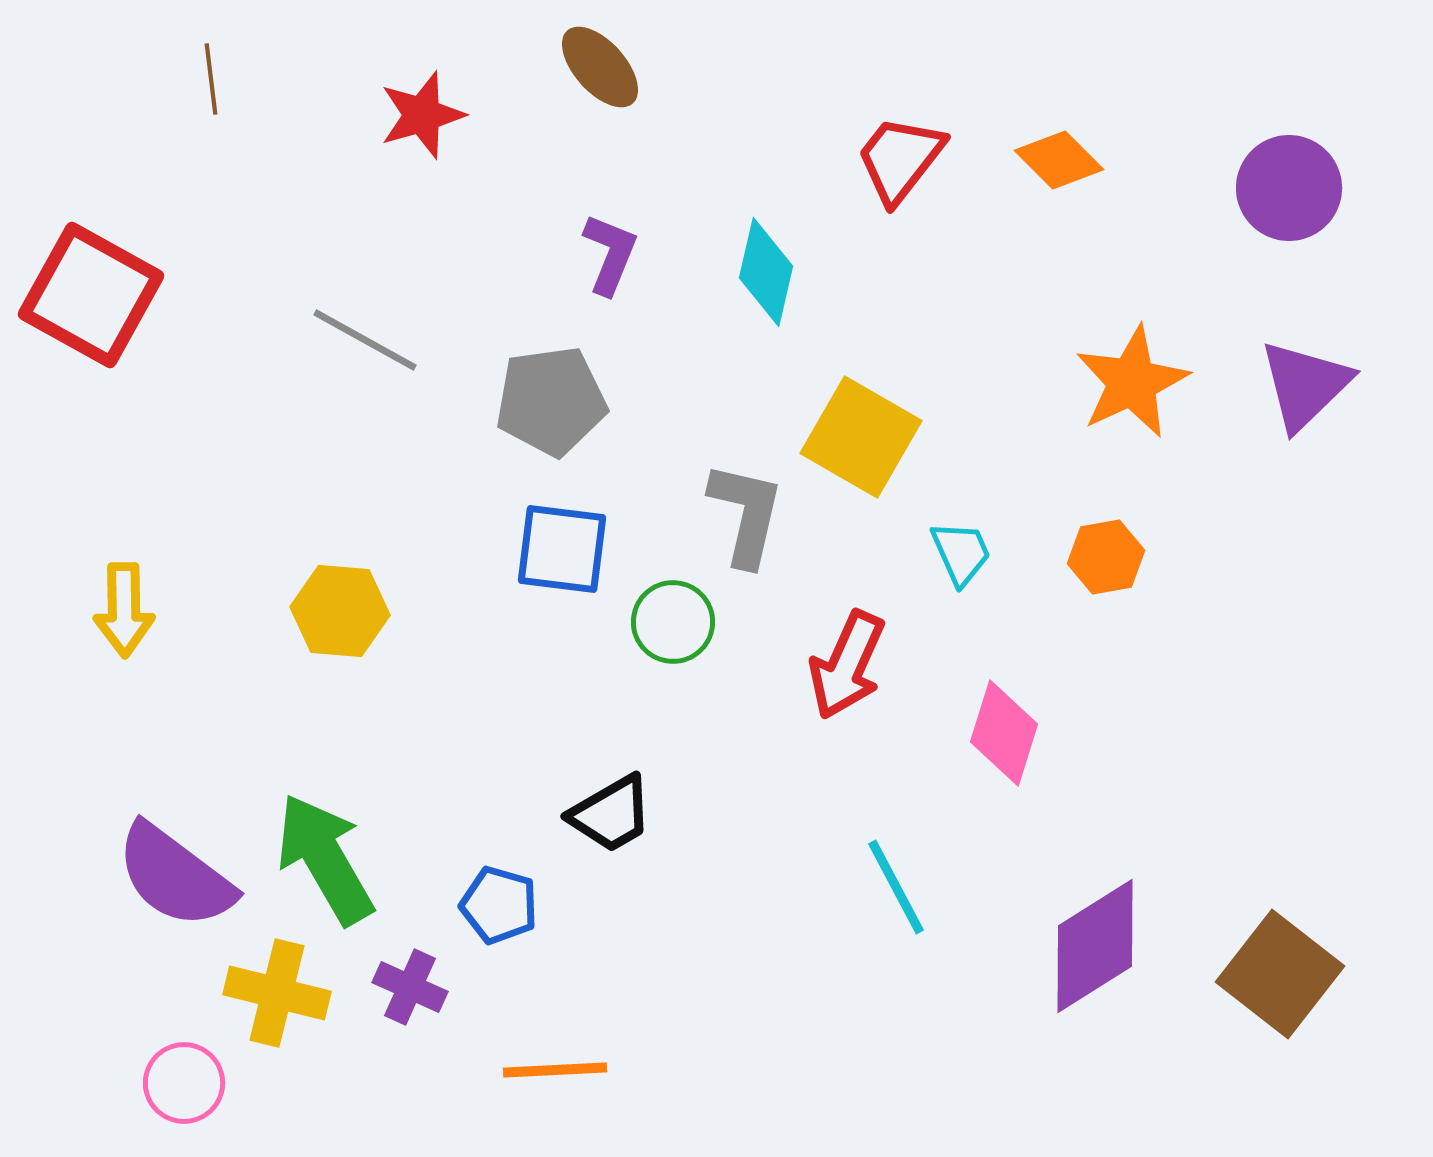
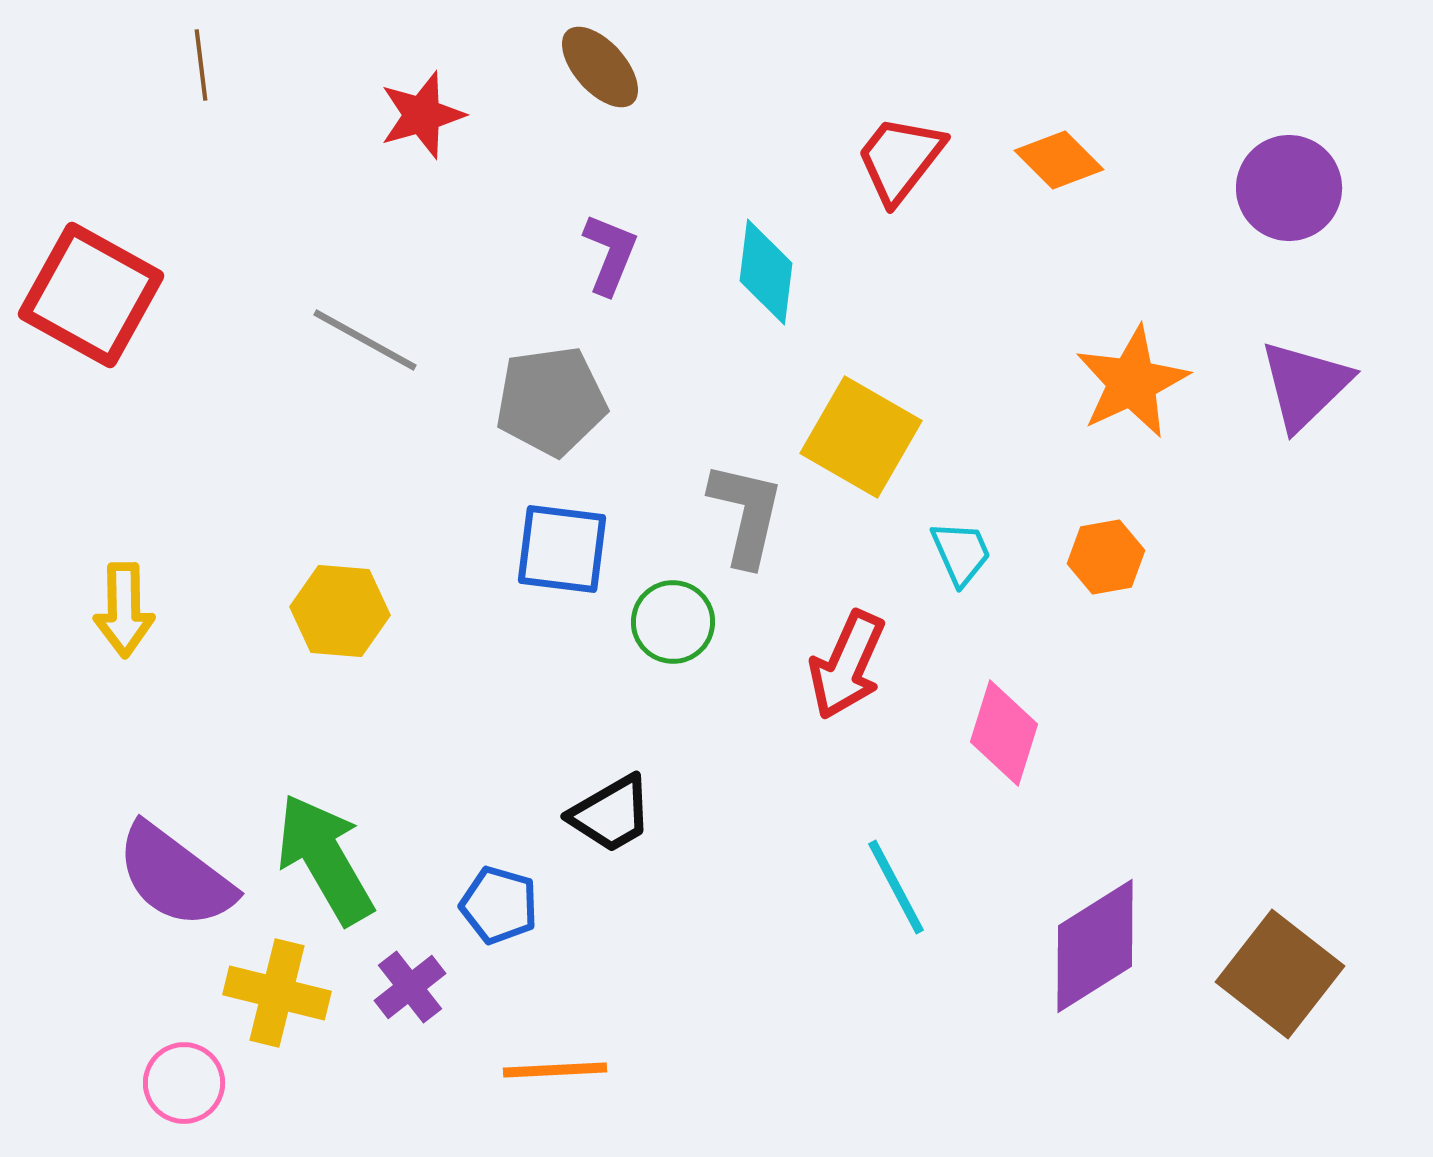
brown line: moved 10 px left, 14 px up
cyan diamond: rotated 6 degrees counterclockwise
purple cross: rotated 28 degrees clockwise
